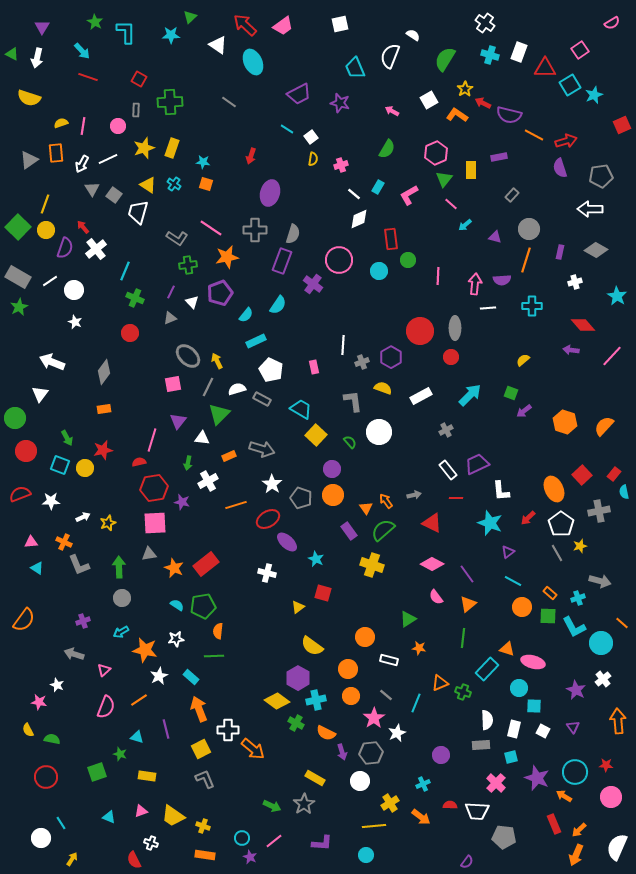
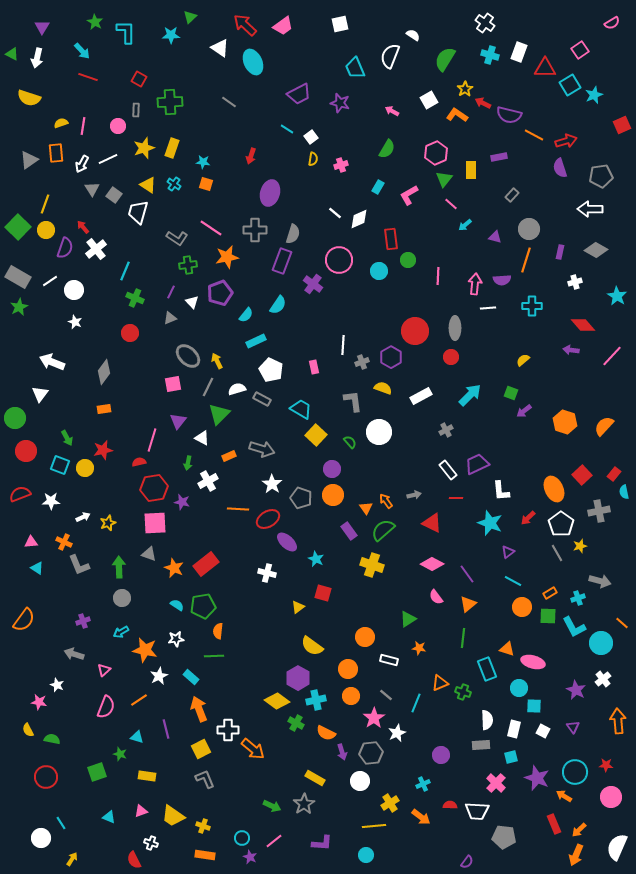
white triangle at (218, 45): moved 2 px right, 3 px down
white line at (354, 194): moved 19 px left, 19 px down
red circle at (420, 331): moved 5 px left
white triangle at (202, 438): rotated 21 degrees clockwise
orange line at (236, 505): moved 2 px right, 4 px down; rotated 20 degrees clockwise
gray triangle at (149, 554): rotated 28 degrees clockwise
orange rectangle at (550, 593): rotated 72 degrees counterclockwise
cyan rectangle at (487, 669): rotated 65 degrees counterclockwise
